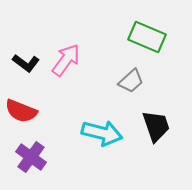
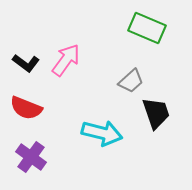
green rectangle: moved 9 px up
red semicircle: moved 5 px right, 3 px up
black trapezoid: moved 13 px up
